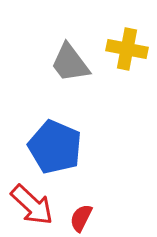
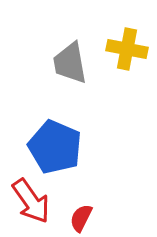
gray trapezoid: rotated 27 degrees clockwise
red arrow: moved 1 px left, 4 px up; rotated 12 degrees clockwise
